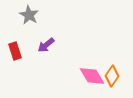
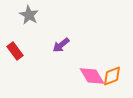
purple arrow: moved 15 px right
red rectangle: rotated 18 degrees counterclockwise
orange diamond: rotated 35 degrees clockwise
